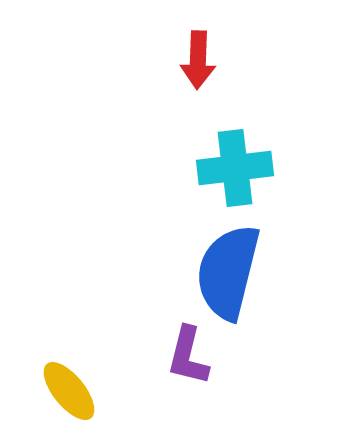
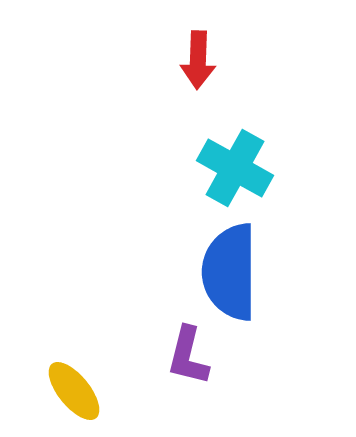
cyan cross: rotated 36 degrees clockwise
blue semicircle: moved 2 px right; rotated 14 degrees counterclockwise
yellow ellipse: moved 5 px right
